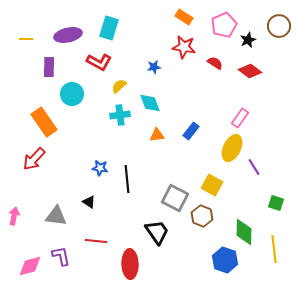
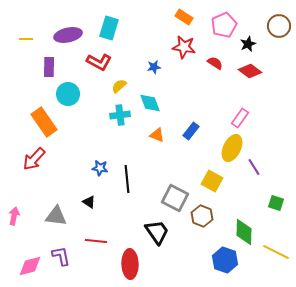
black star at (248, 40): moved 4 px down
cyan circle at (72, 94): moved 4 px left
orange triangle at (157, 135): rotated 28 degrees clockwise
yellow square at (212, 185): moved 4 px up
yellow line at (274, 249): moved 2 px right, 3 px down; rotated 56 degrees counterclockwise
